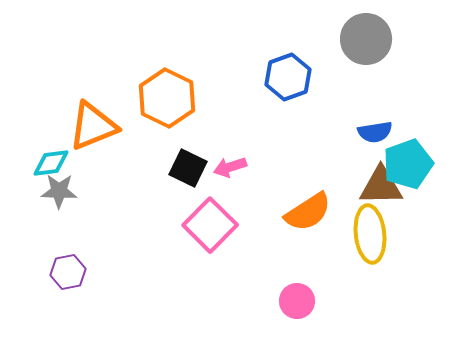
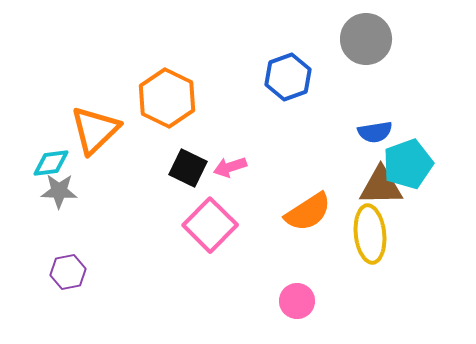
orange triangle: moved 2 px right, 4 px down; rotated 22 degrees counterclockwise
